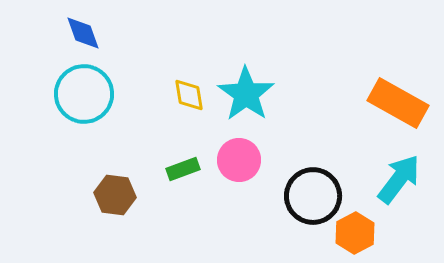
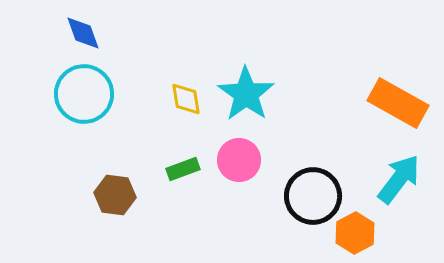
yellow diamond: moved 3 px left, 4 px down
